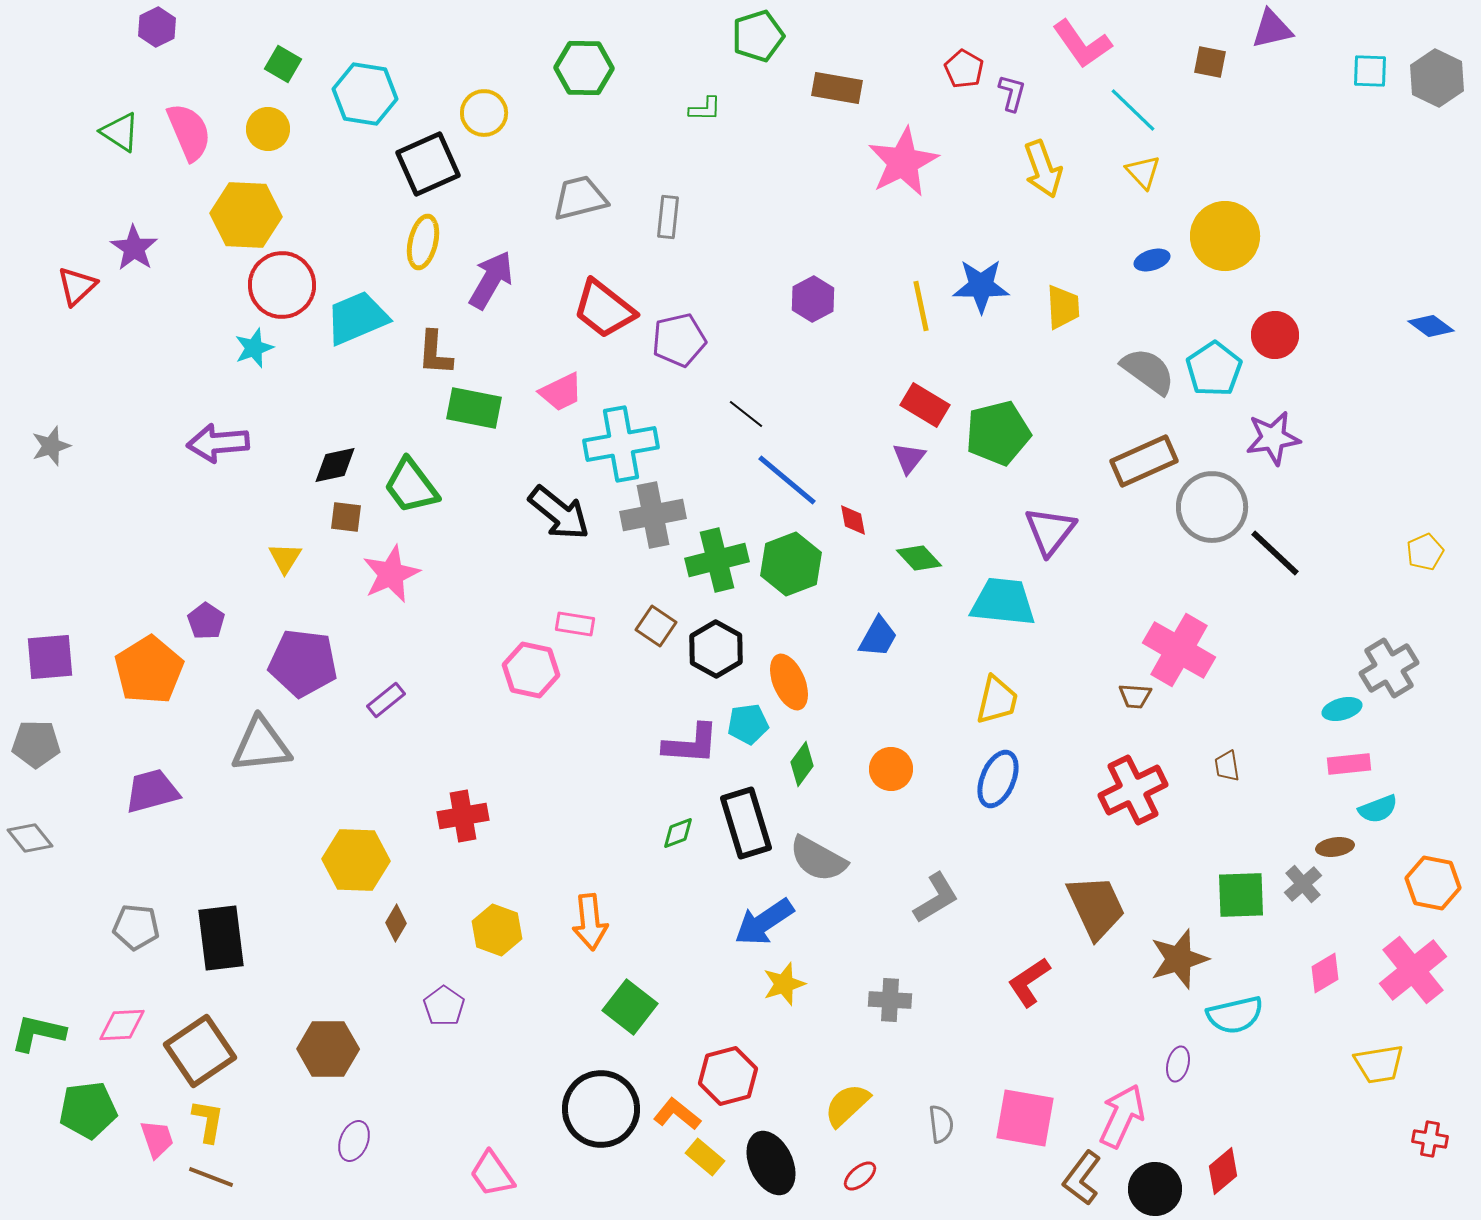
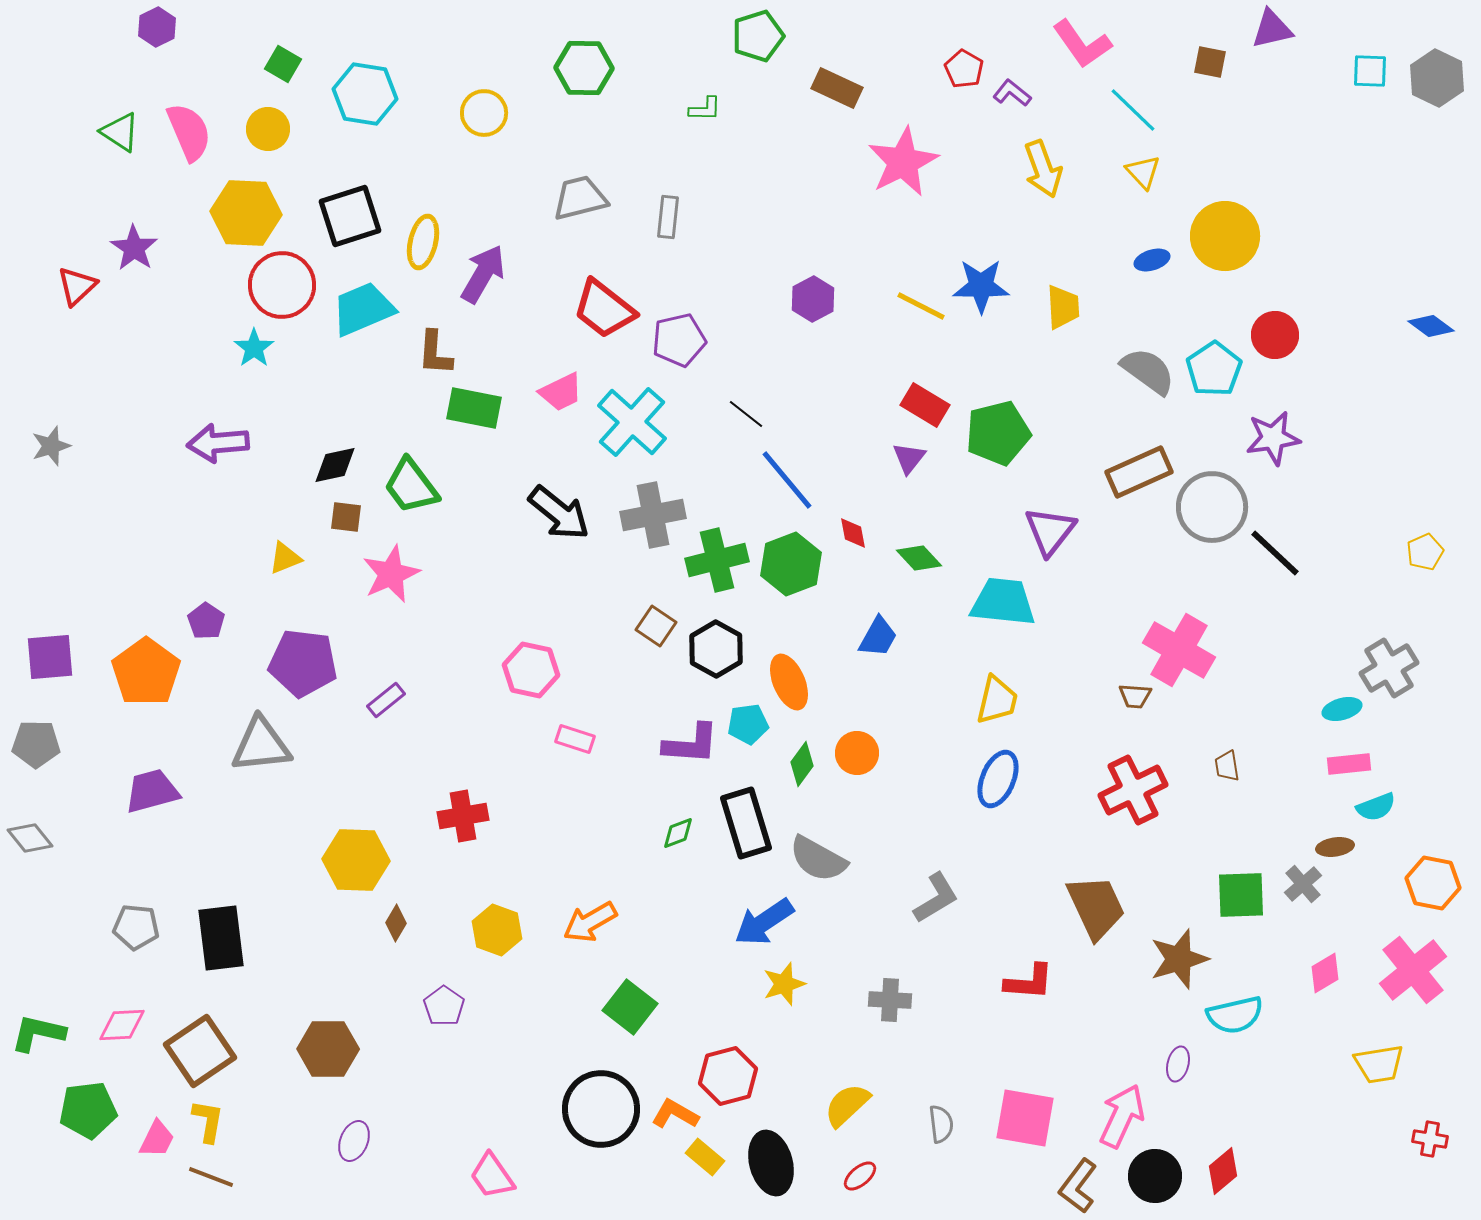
brown rectangle at (837, 88): rotated 15 degrees clockwise
purple L-shape at (1012, 93): rotated 66 degrees counterclockwise
black square at (428, 164): moved 78 px left, 52 px down; rotated 6 degrees clockwise
yellow hexagon at (246, 215): moved 2 px up
purple arrow at (491, 280): moved 8 px left, 6 px up
yellow line at (921, 306): rotated 51 degrees counterclockwise
cyan trapezoid at (357, 318): moved 6 px right, 9 px up
cyan star at (254, 348): rotated 15 degrees counterclockwise
cyan cross at (621, 444): moved 11 px right, 22 px up; rotated 38 degrees counterclockwise
brown rectangle at (1144, 461): moved 5 px left, 11 px down
blue line at (787, 480): rotated 10 degrees clockwise
red diamond at (853, 520): moved 13 px down
yellow triangle at (285, 558): rotated 36 degrees clockwise
pink rectangle at (575, 624): moved 115 px down; rotated 9 degrees clockwise
orange pentagon at (149, 670): moved 3 px left, 2 px down; rotated 4 degrees counterclockwise
orange circle at (891, 769): moved 34 px left, 16 px up
cyan semicircle at (1378, 809): moved 2 px left, 2 px up
orange arrow at (590, 922): rotated 66 degrees clockwise
red L-shape at (1029, 982): rotated 142 degrees counterclockwise
orange L-shape at (677, 1114): moved 2 px left; rotated 9 degrees counterclockwise
pink trapezoid at (157, 1139): rotated 45 degrees clockwise
black ellipse at (771, 1163): rotated 10 degrees clockwise
pink trapezoid at (492, 1174): moved 2 px down
brown L-shape at (1082, 1178): moved 4 px left, 8 px down
black circle at (1155, 1189): moved 13 px up
